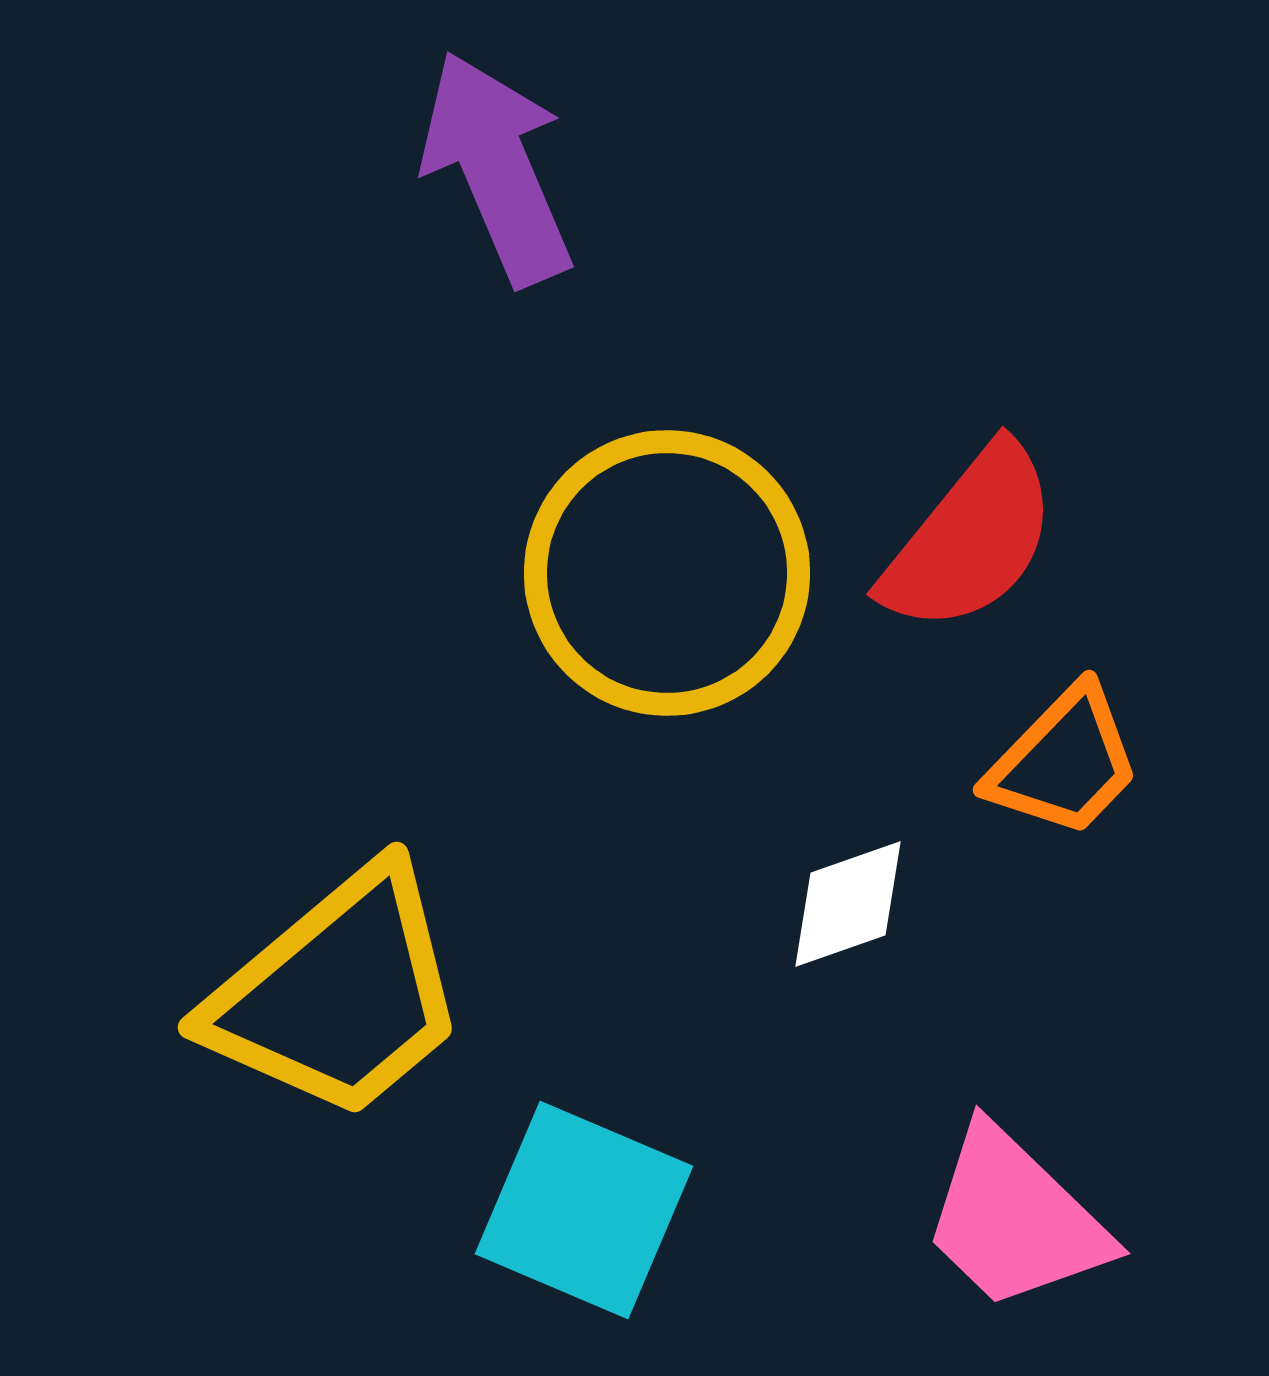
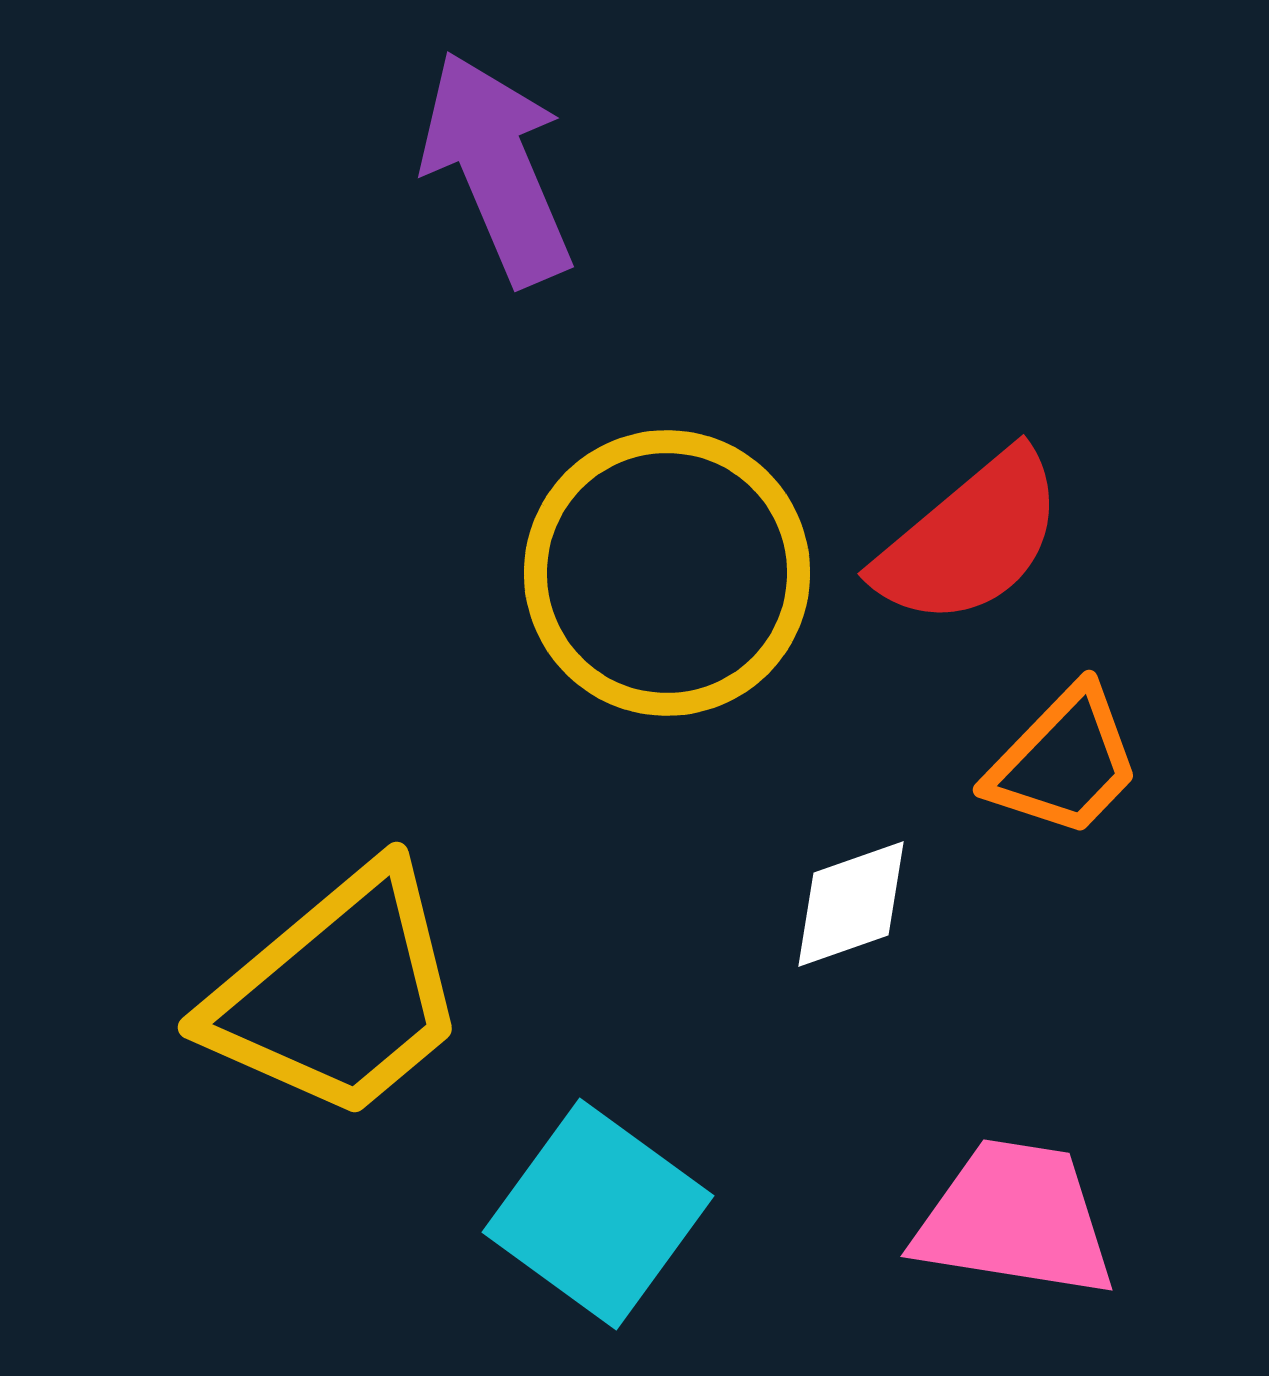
red semicircle: rotated 11 degrees clockwise
white diamond: moved 3 px right
cyan square: moved 14 px right, 4 px down; rotated 13 degrees clockwise
pink trapezoid: rotated 145 degrees clockwise
